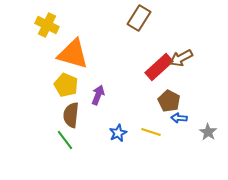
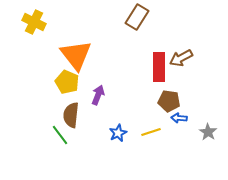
brown rectangle: moved 2 px left, 1 px up
yellow cross: moved 13 px left, 3 px up
orange triangle: moved 3 px right, 1 px down; rotated 36 degrees clockwise
red rectangle: rotated 48 degrees counterclockwise
yellow pentagon: moved 1 px right, 3 px up
brown pentagon: rotated 20 degrees counterclockwise
yellow line: rotated 36 degrees counterclockwise
green line: moved 5 px left, 5 px up
